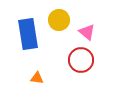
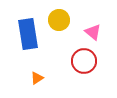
pink triangle: moved 6 px right
red circle: moved 3 px right, 1 px down
orange triangle: rotated 40 degrees counterclockwise
